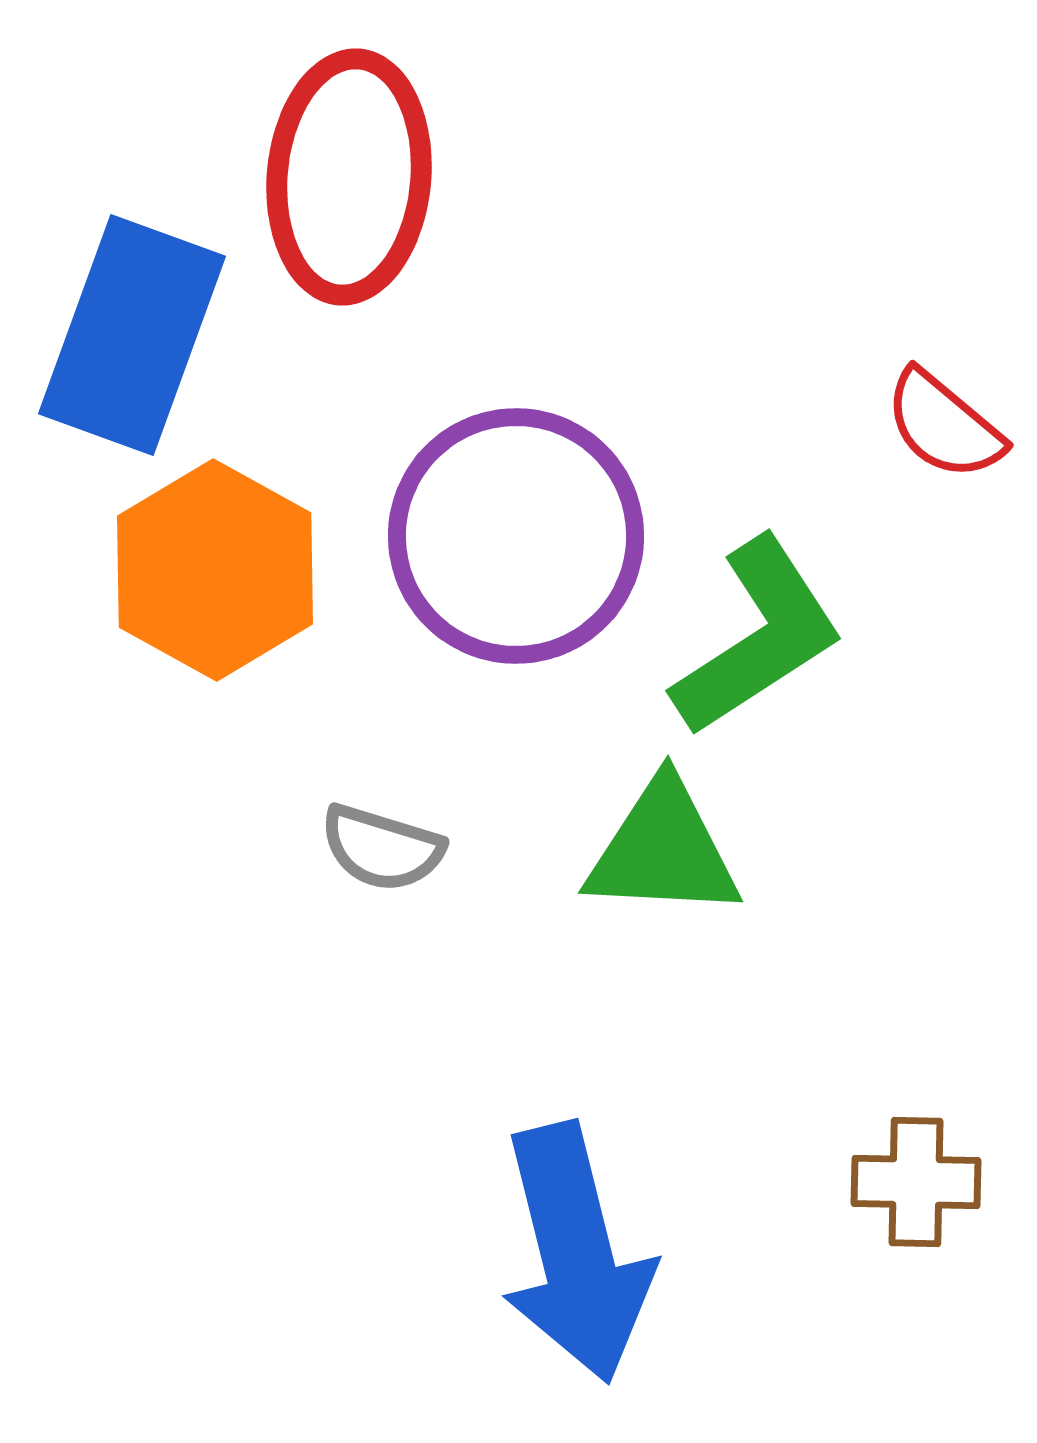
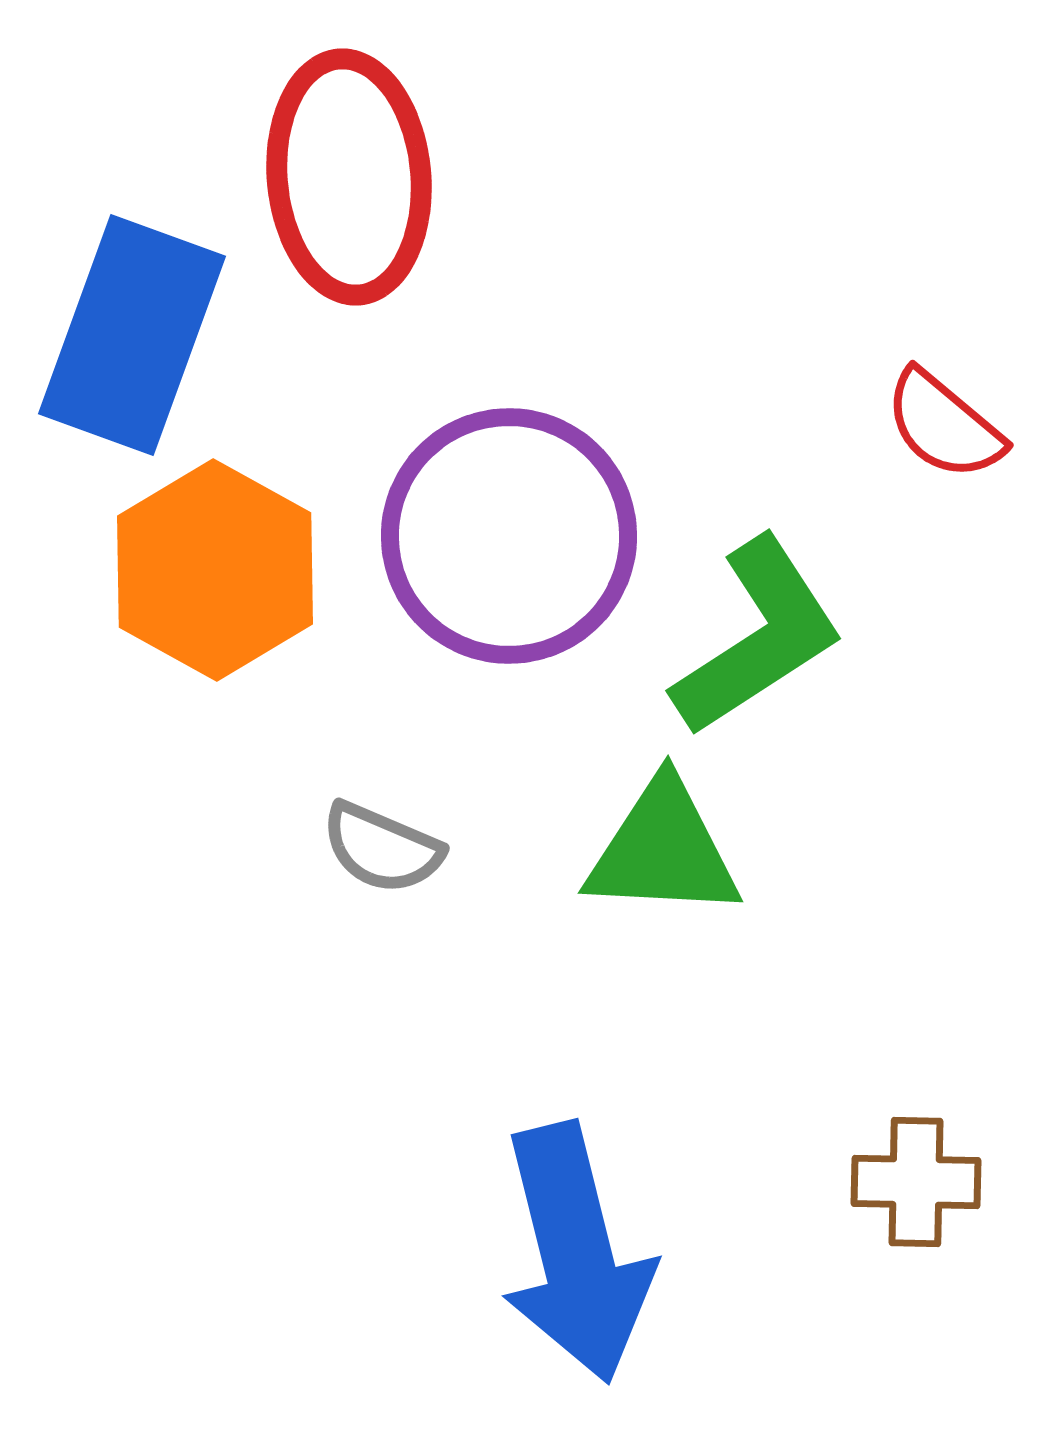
red ellipse: rotated 10 degrees counterclockwise
purple circle: moved 7 px left
gray semicircle: rotated 6 degrees clockwise
